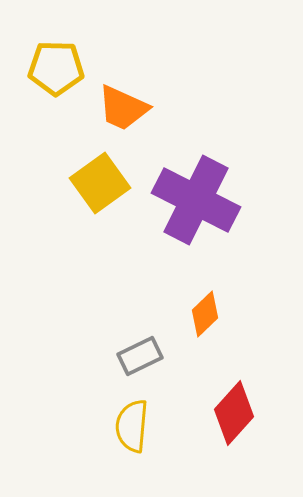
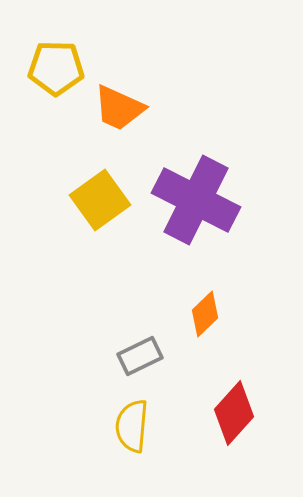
orange trapezoid: moved 4 px left
yellow square: moved 17 px down
